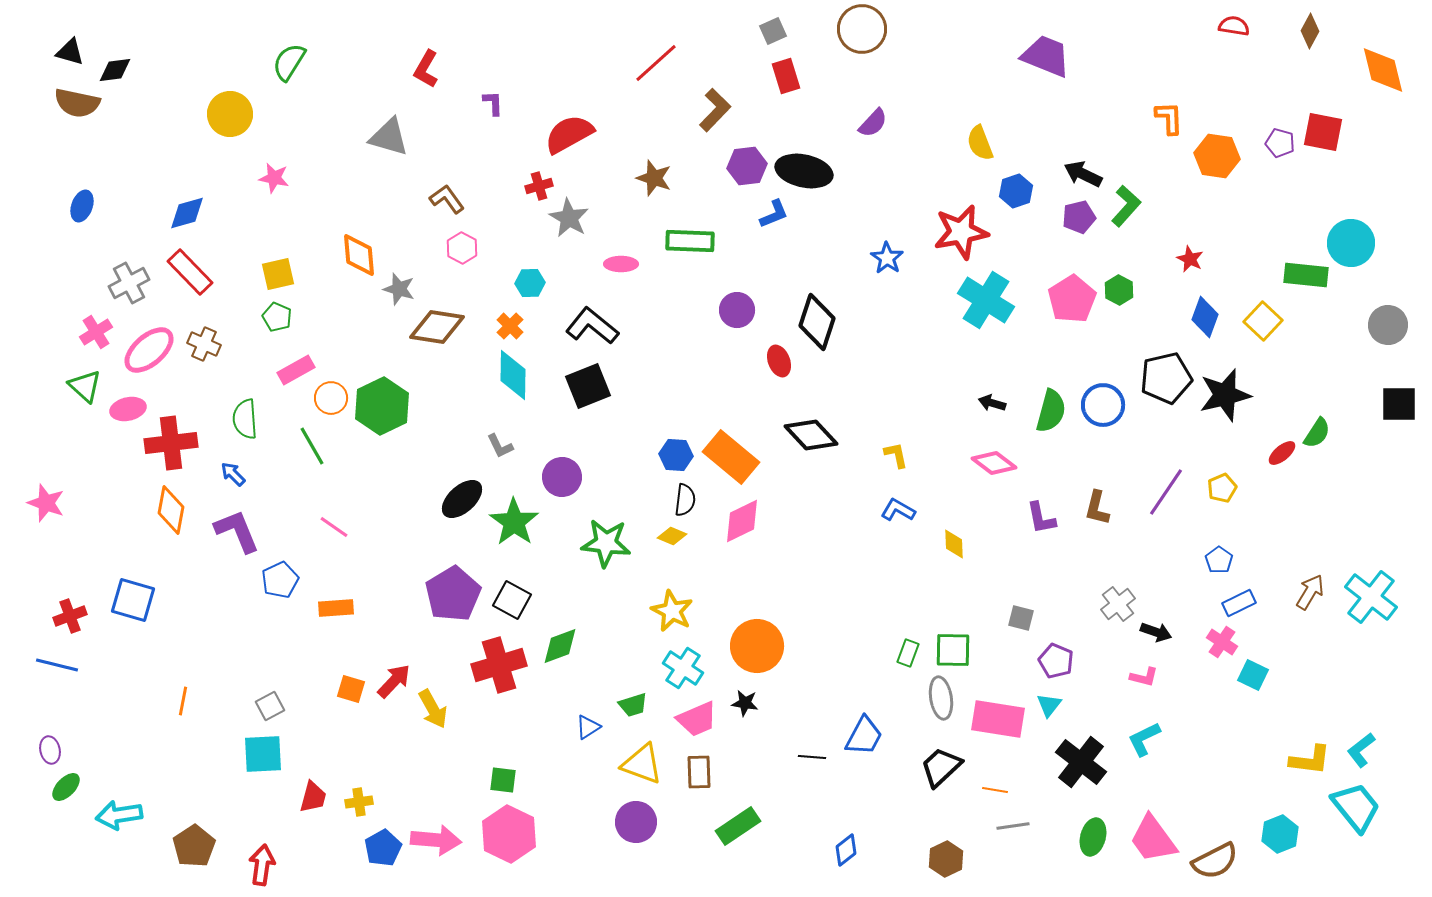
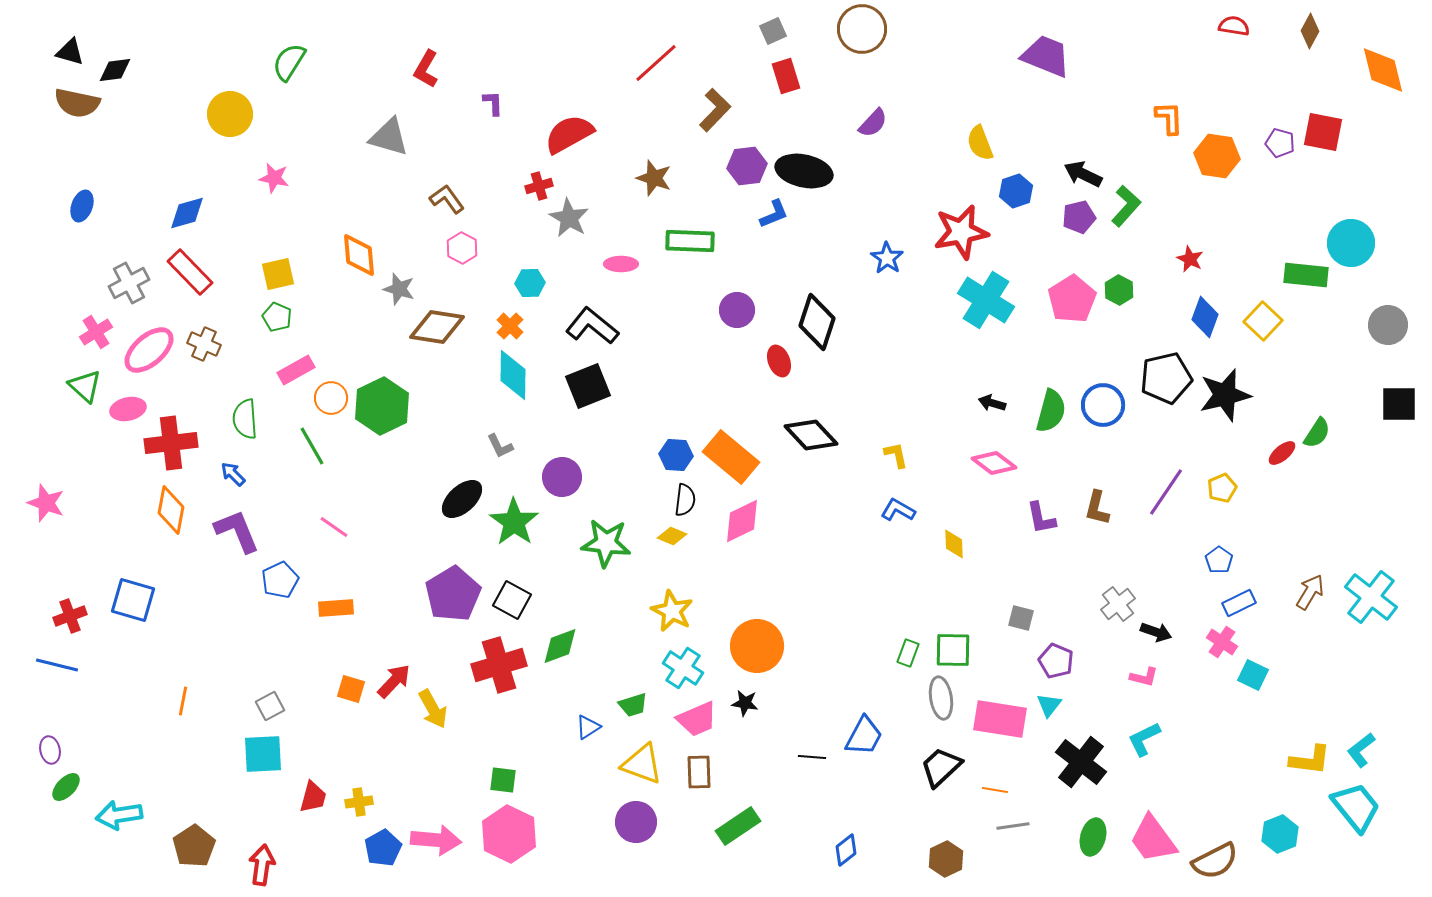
pink rectangle at (998, 719): moved 2 px right
